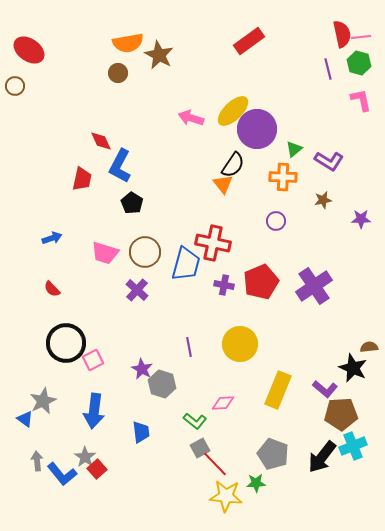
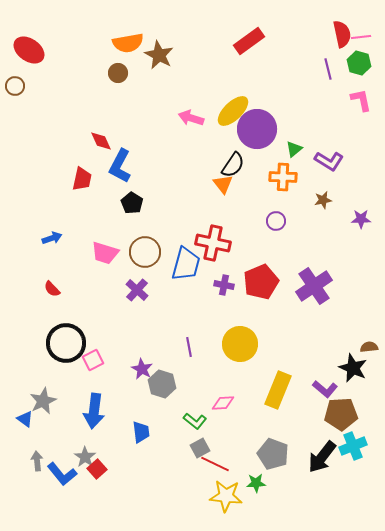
red line at (215, 464): rotated 20 degrees counterclockwise
